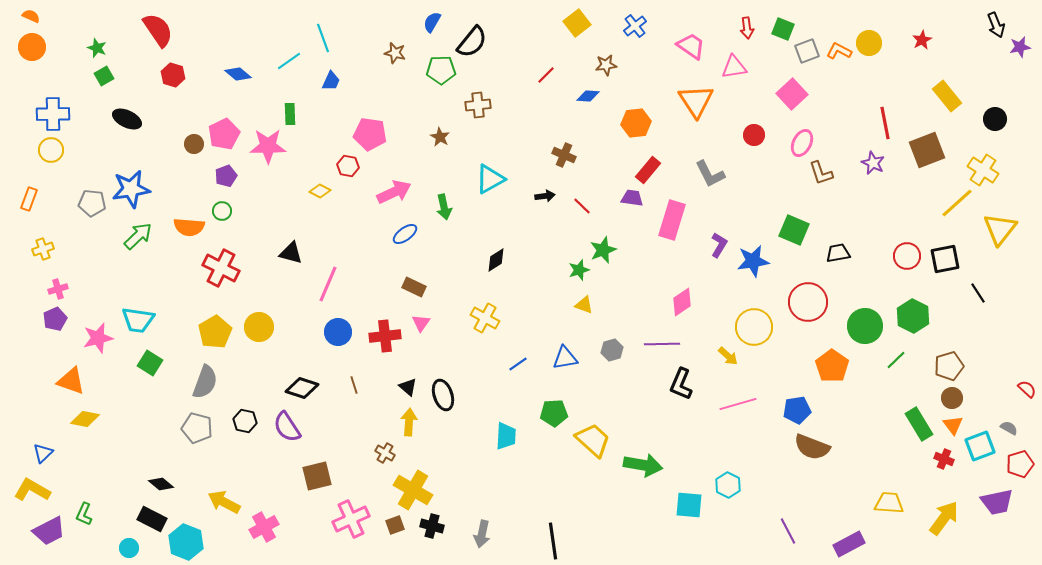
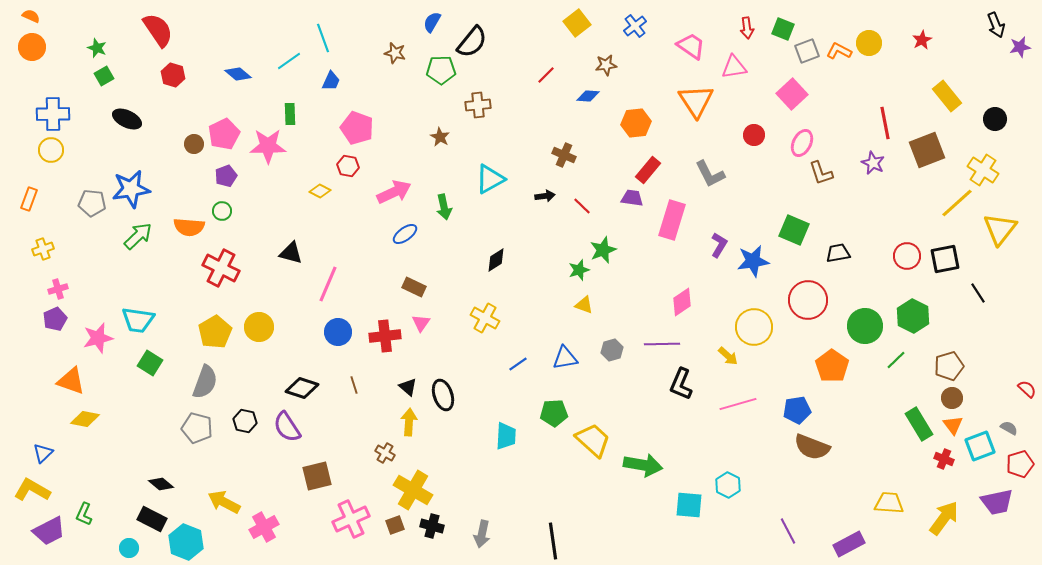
pink pentagon at (370, 134): moved 13 px left, 6 px up; rotated 12 degrees clockwise
red circle at (808, 302): moved 2 px up
